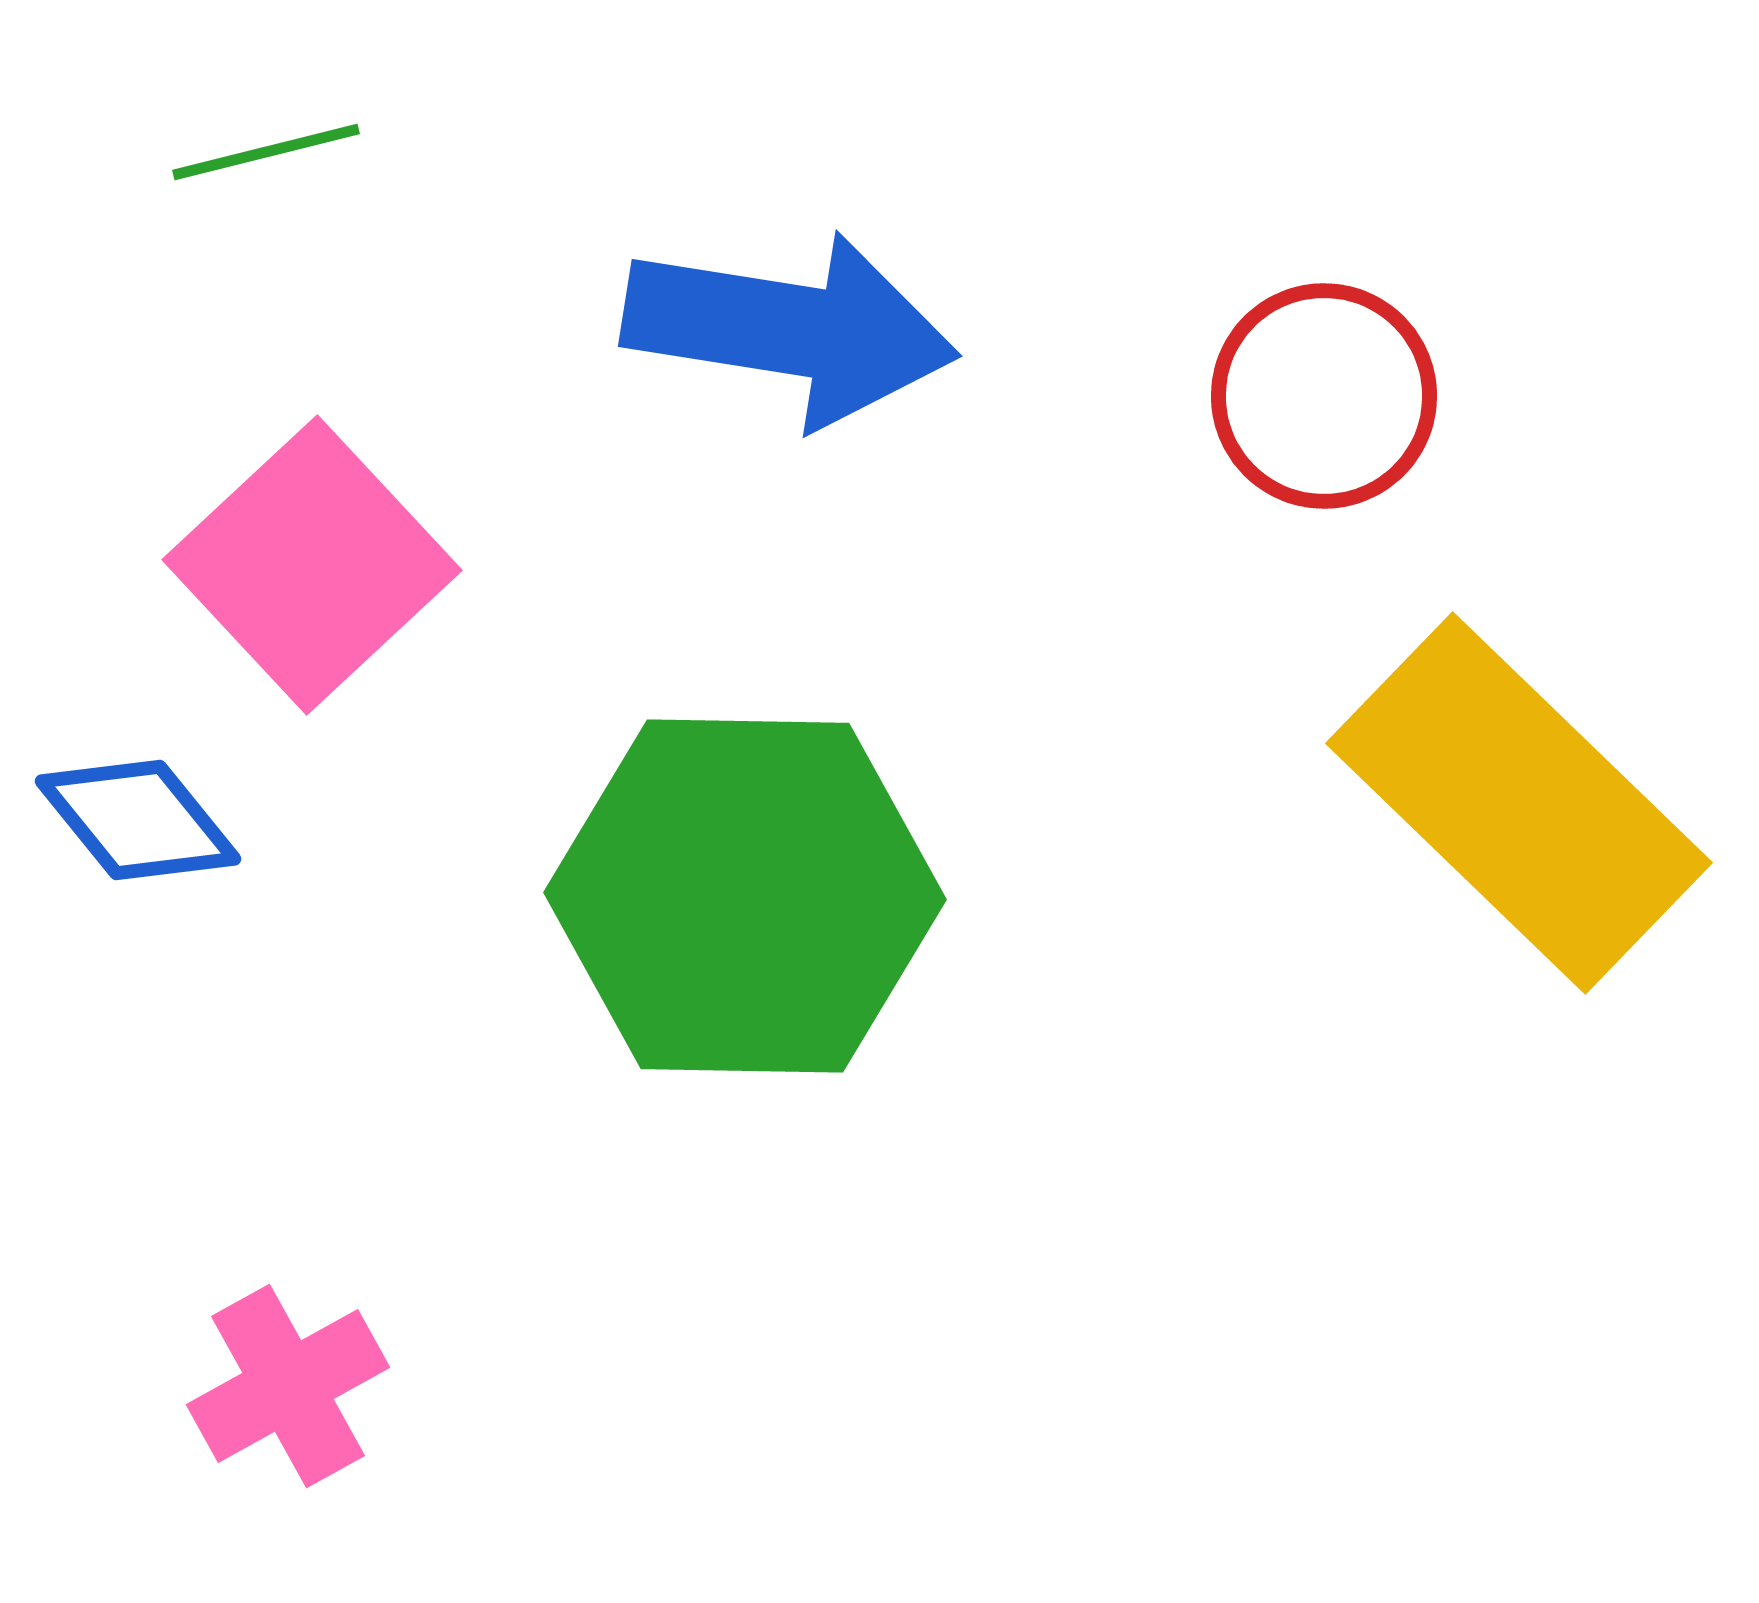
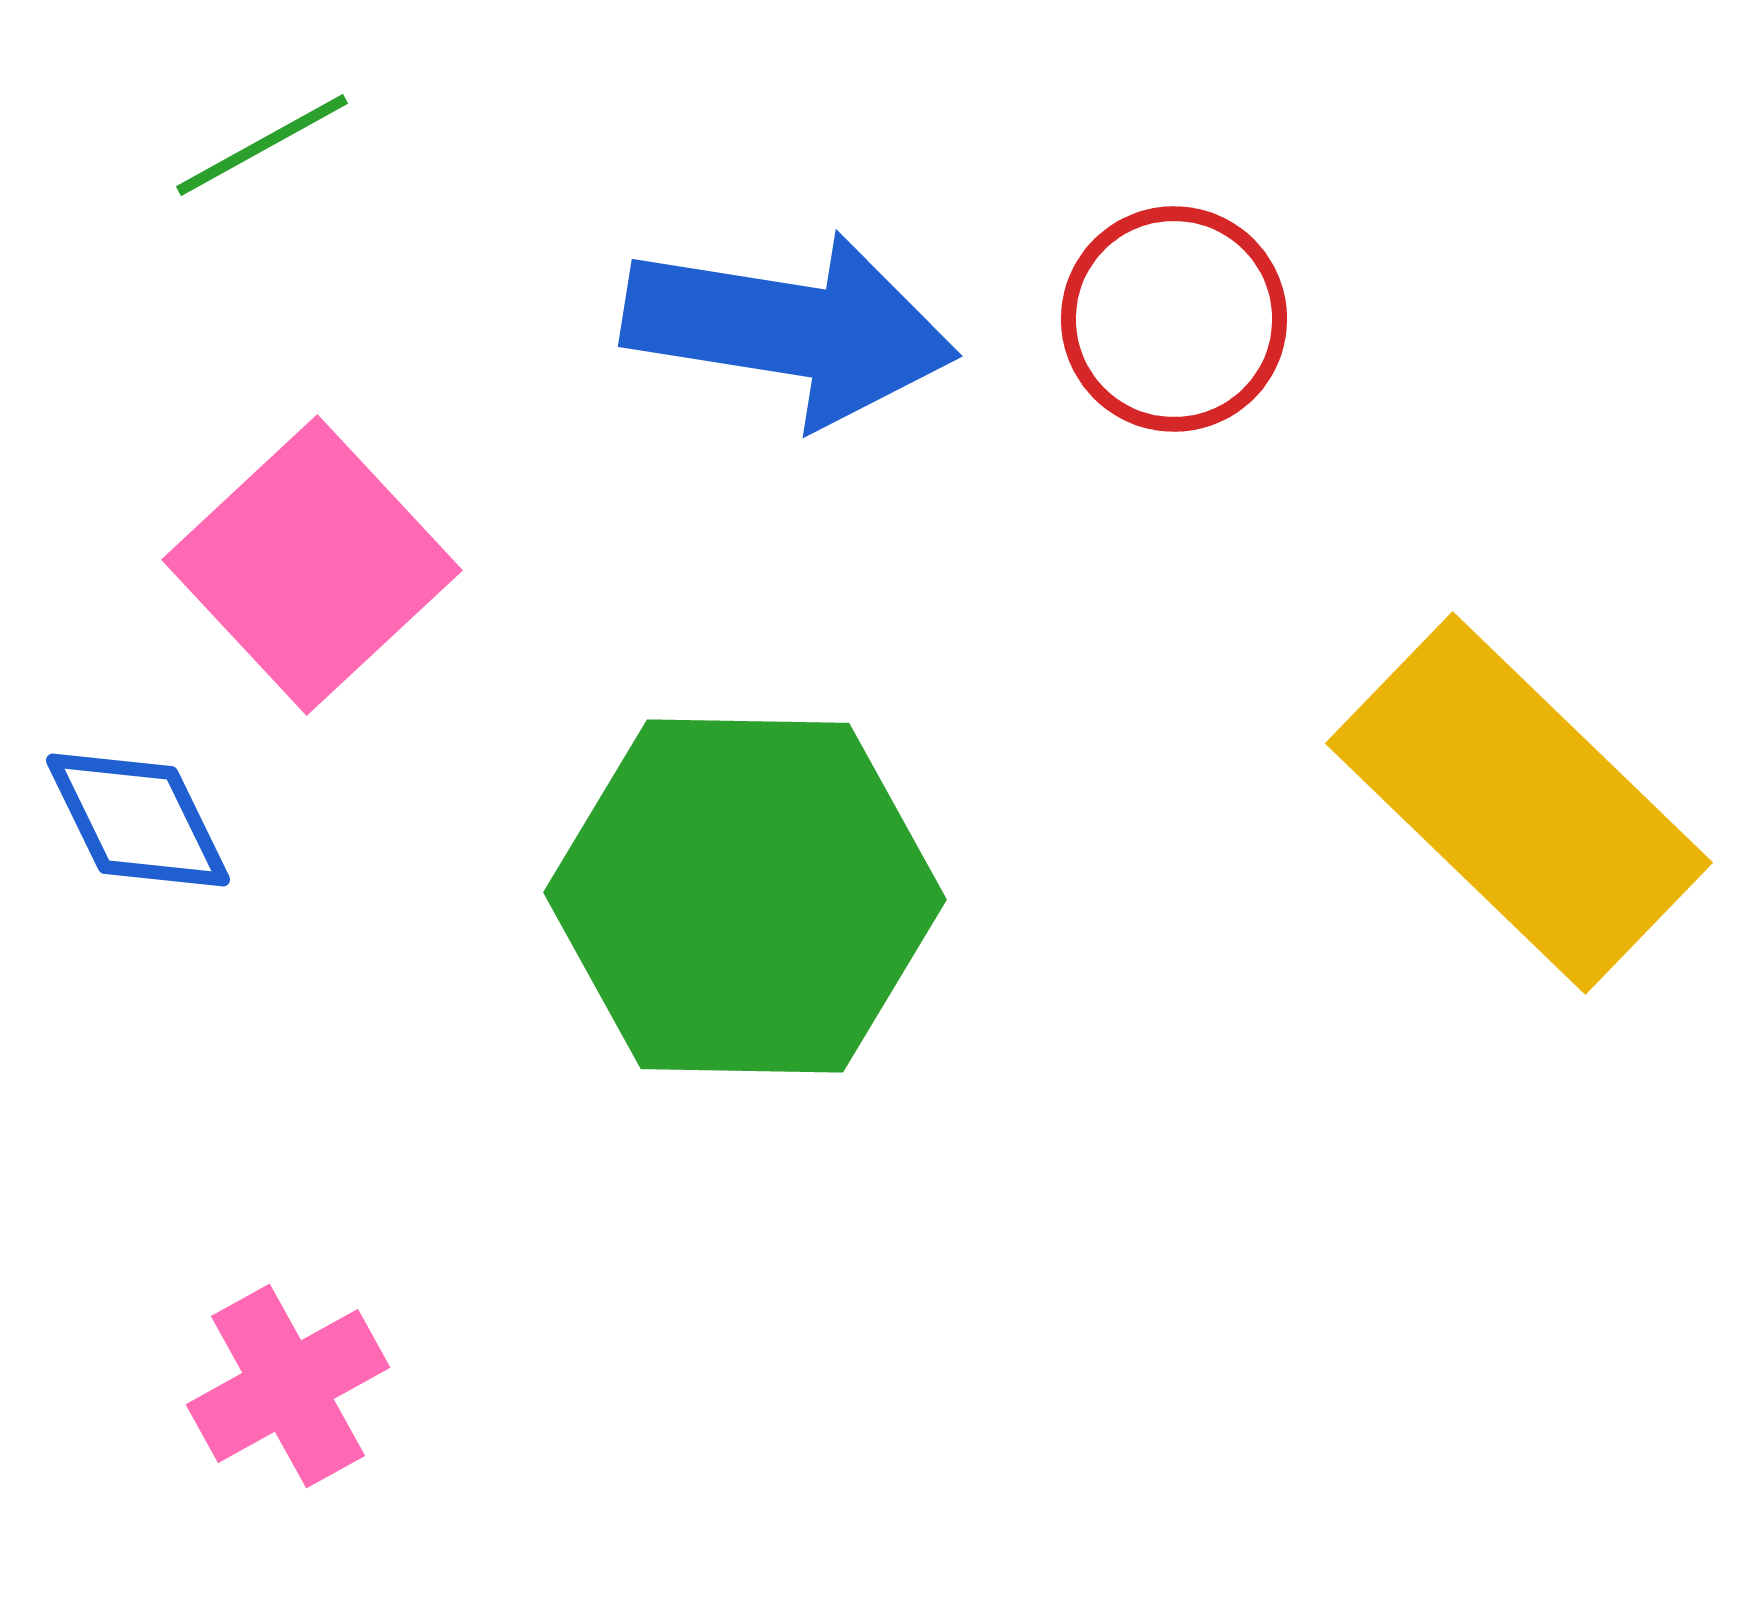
green line: moved 4 px left, 7 px up; rotated 15 degrees counterclockwise
red circle: moved 150 px left, 77 px up
blue diamond: rotated 13 degrees clockwise
